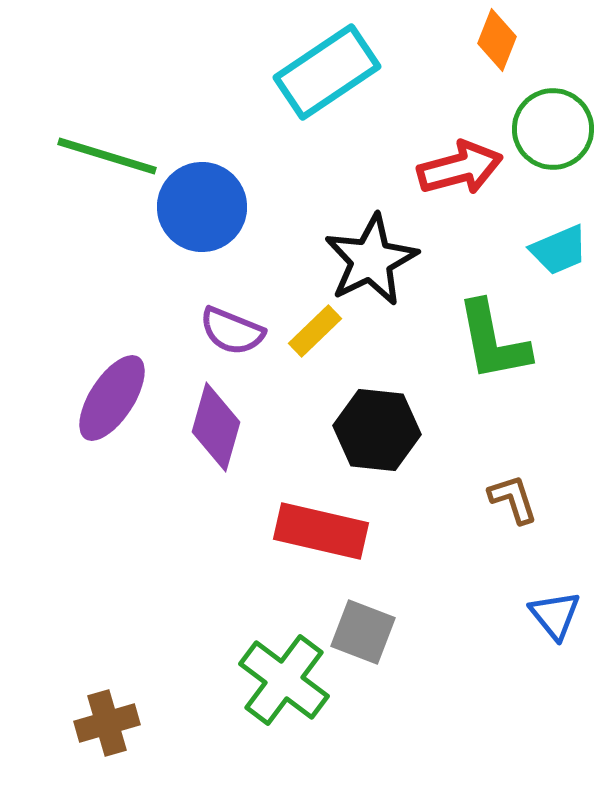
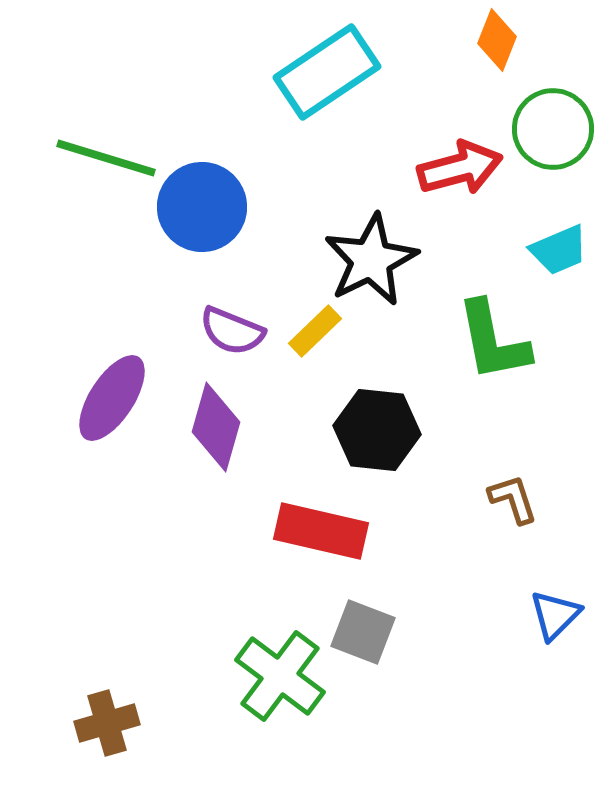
green line: moved 1 px left, 2 px down
blue triangle: rotated 24 degrees clockwise
green cross: moved 4 px left, 4 px up
